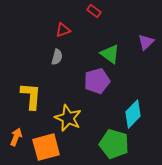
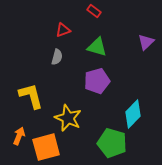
green triangle: moved 13 px left, 7 px up; rotated 20 degrees counterclockwise
yellow L-shape: rotated 20 degrees counterclockwise
orange arrow: moved 3 px right, 1 px up
green pentagon: moved 2 px left, 1 px up
